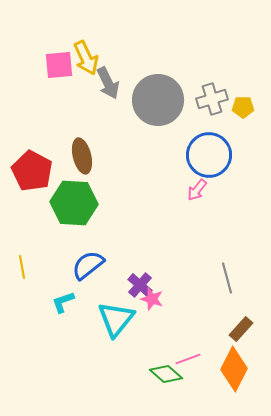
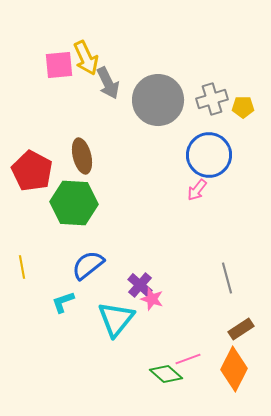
brown rectangle: rotated 15 degrees clockwise
